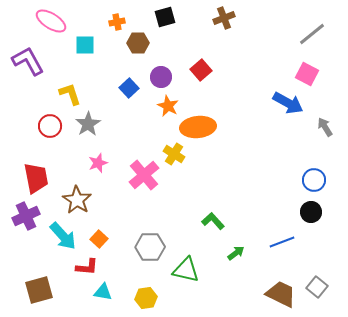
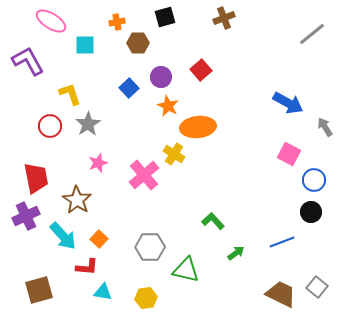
pink square: moved 18 px left, 80 px down
